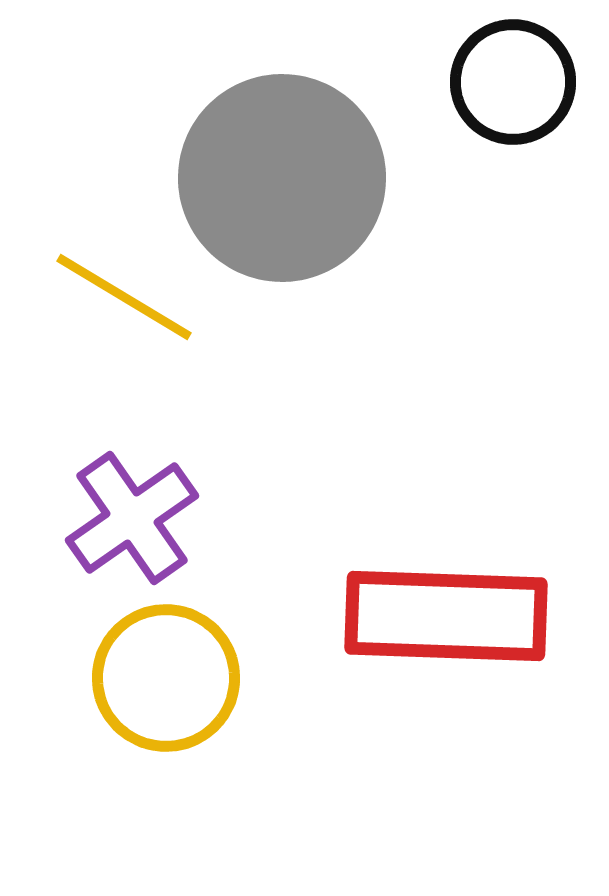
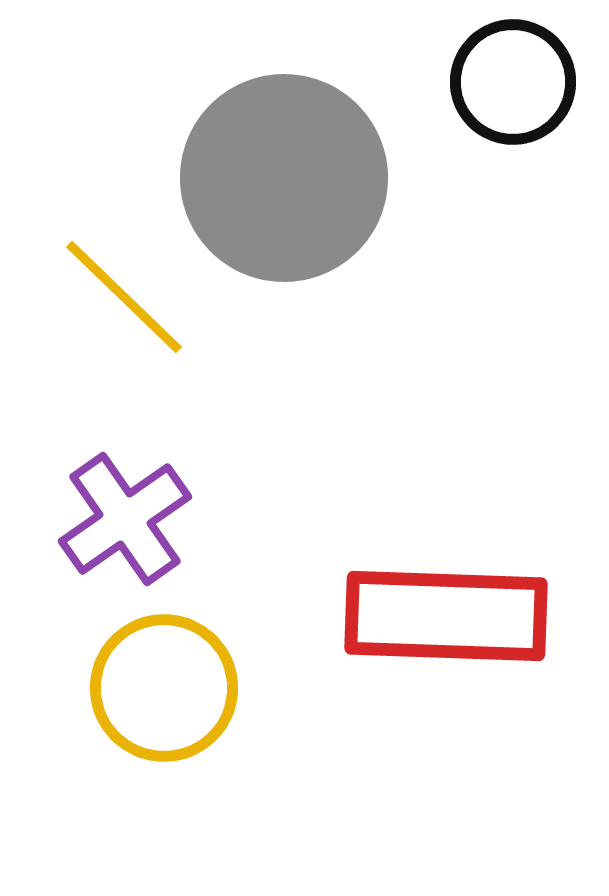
gray circle: moved 2 px right
yellow line: rotated 13 degrees clockwise
purple cross: moved 7 px left, 1 px down
yellow circle: moved 2 px left, 10 px down
